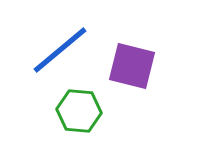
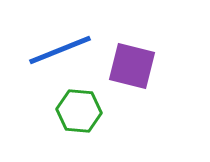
blue line: rotated 18 degrees clockwise
